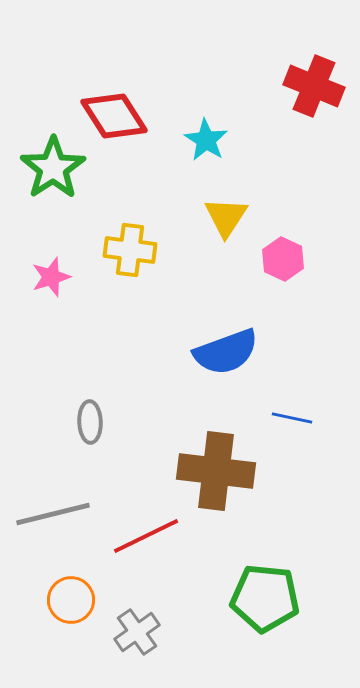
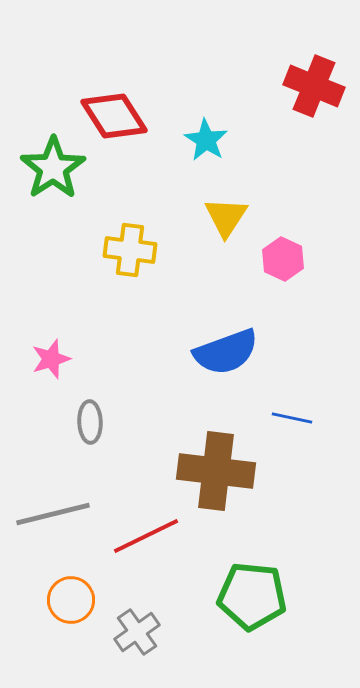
pink star: moved 82 px down
green pentagon: moved 13 px left, 2 px up
